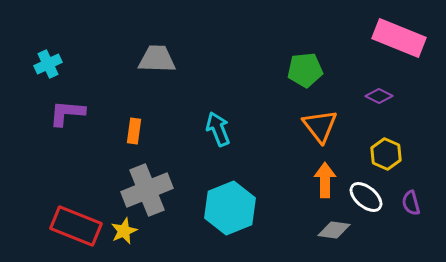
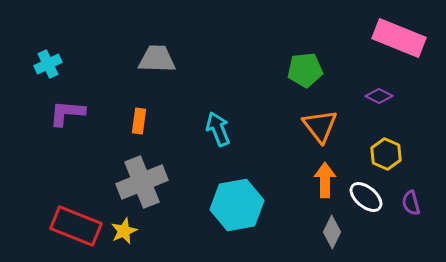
orange rectangle: moved 5 px right, 10 px up
gray cross: moved 5 px left, 8 px up
cyan hexagon: moved 7 px right, 3 px up; rotated 12 degrees clockwise
gray diamond: moved 2 px left, 2 px down; rotated 72 degrees counterclockwise
